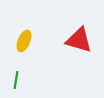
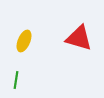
red triangle: moved 2 px up
